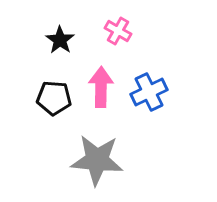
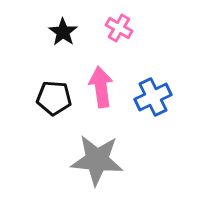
pink cross: moved 1 px right, 3 px up
black star: moved 3 px right, 8 px up
pink arrow: rotated 9 degrees counterclockwise
blue cross: moved 4 px right, 5 px down
